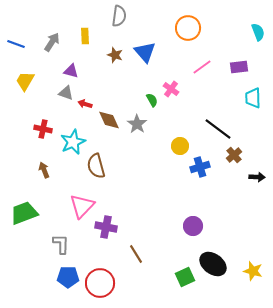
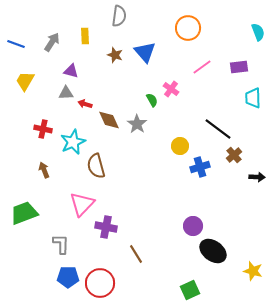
gray triangle: rotated 21 degrees counterclockwise
pink triangle: moved 2 px up
black ellipse: moved 13 px up
green square: moved 5 px right, 13 px down
